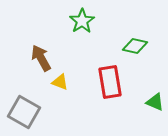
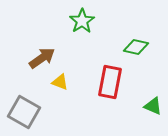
green diamond: moved 1 px right, 1 px down
brown arrow: moved 1 px right; rotated 84 degrees clockwise
red rectangle: rotated 20 degrees clockwise
green triangle: moved 2 px left, 4 px down
